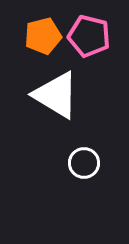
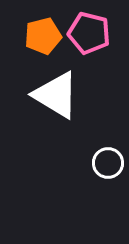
pink pentagon: moved 3 px up
white circle: moved 24 px right
